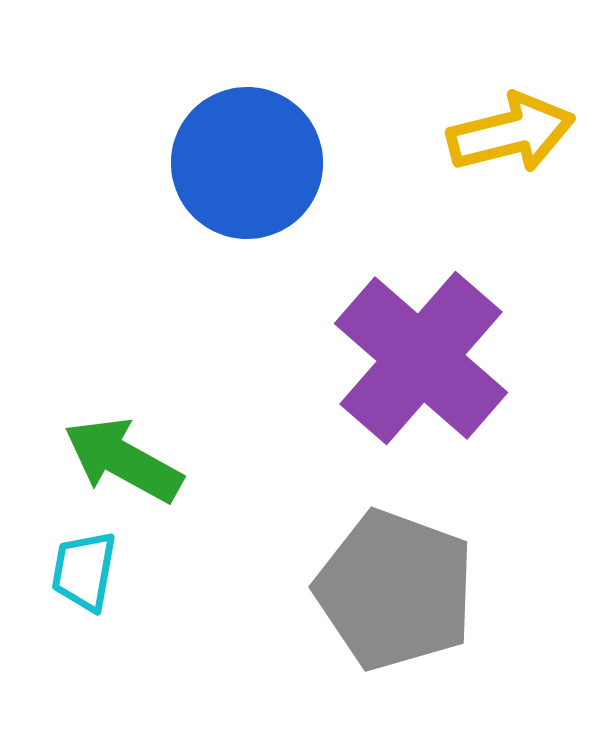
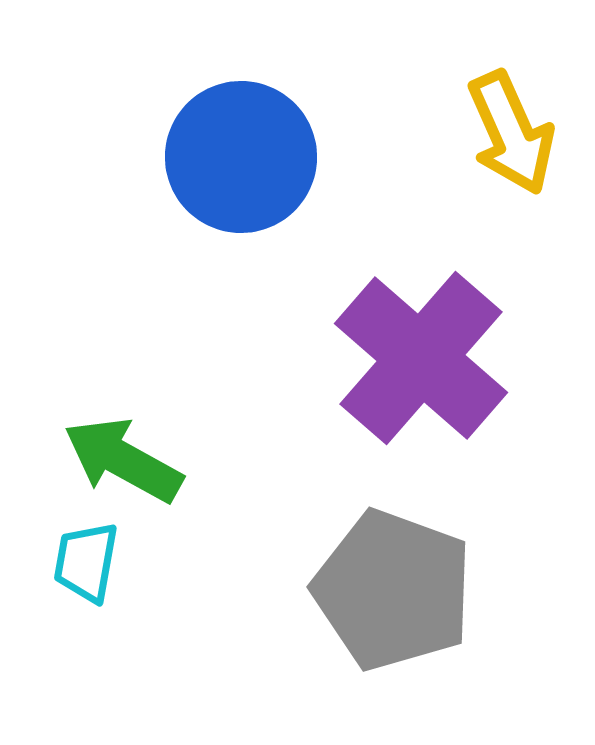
yellow arrow: rotated 80 degrees clockwise
blue circle: moved 6 px left, 6 px up
cyan trapezoid: moved 2 px right, 9 px up
gray pentagon: moved 2 px left
